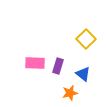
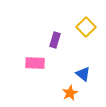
yellow square: moved 12 px up
purple rectangle: moved 3 px left, 26 px up
orange star: rotated 14 degrees counterclockwise
